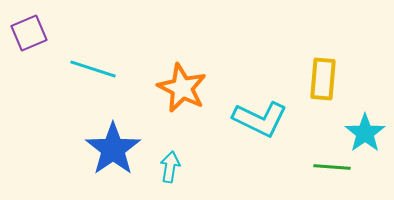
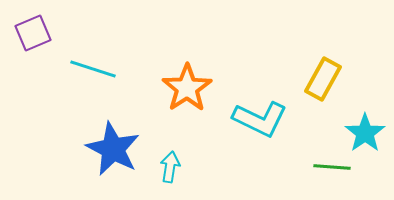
purple square: moved 4 px right
yellow rectangle: rotated 24 degrees clockwise
orange star: moved 5 px right; rotated 12 degrees clockwise
blue star: rotated 10 degrees counterclockwise
